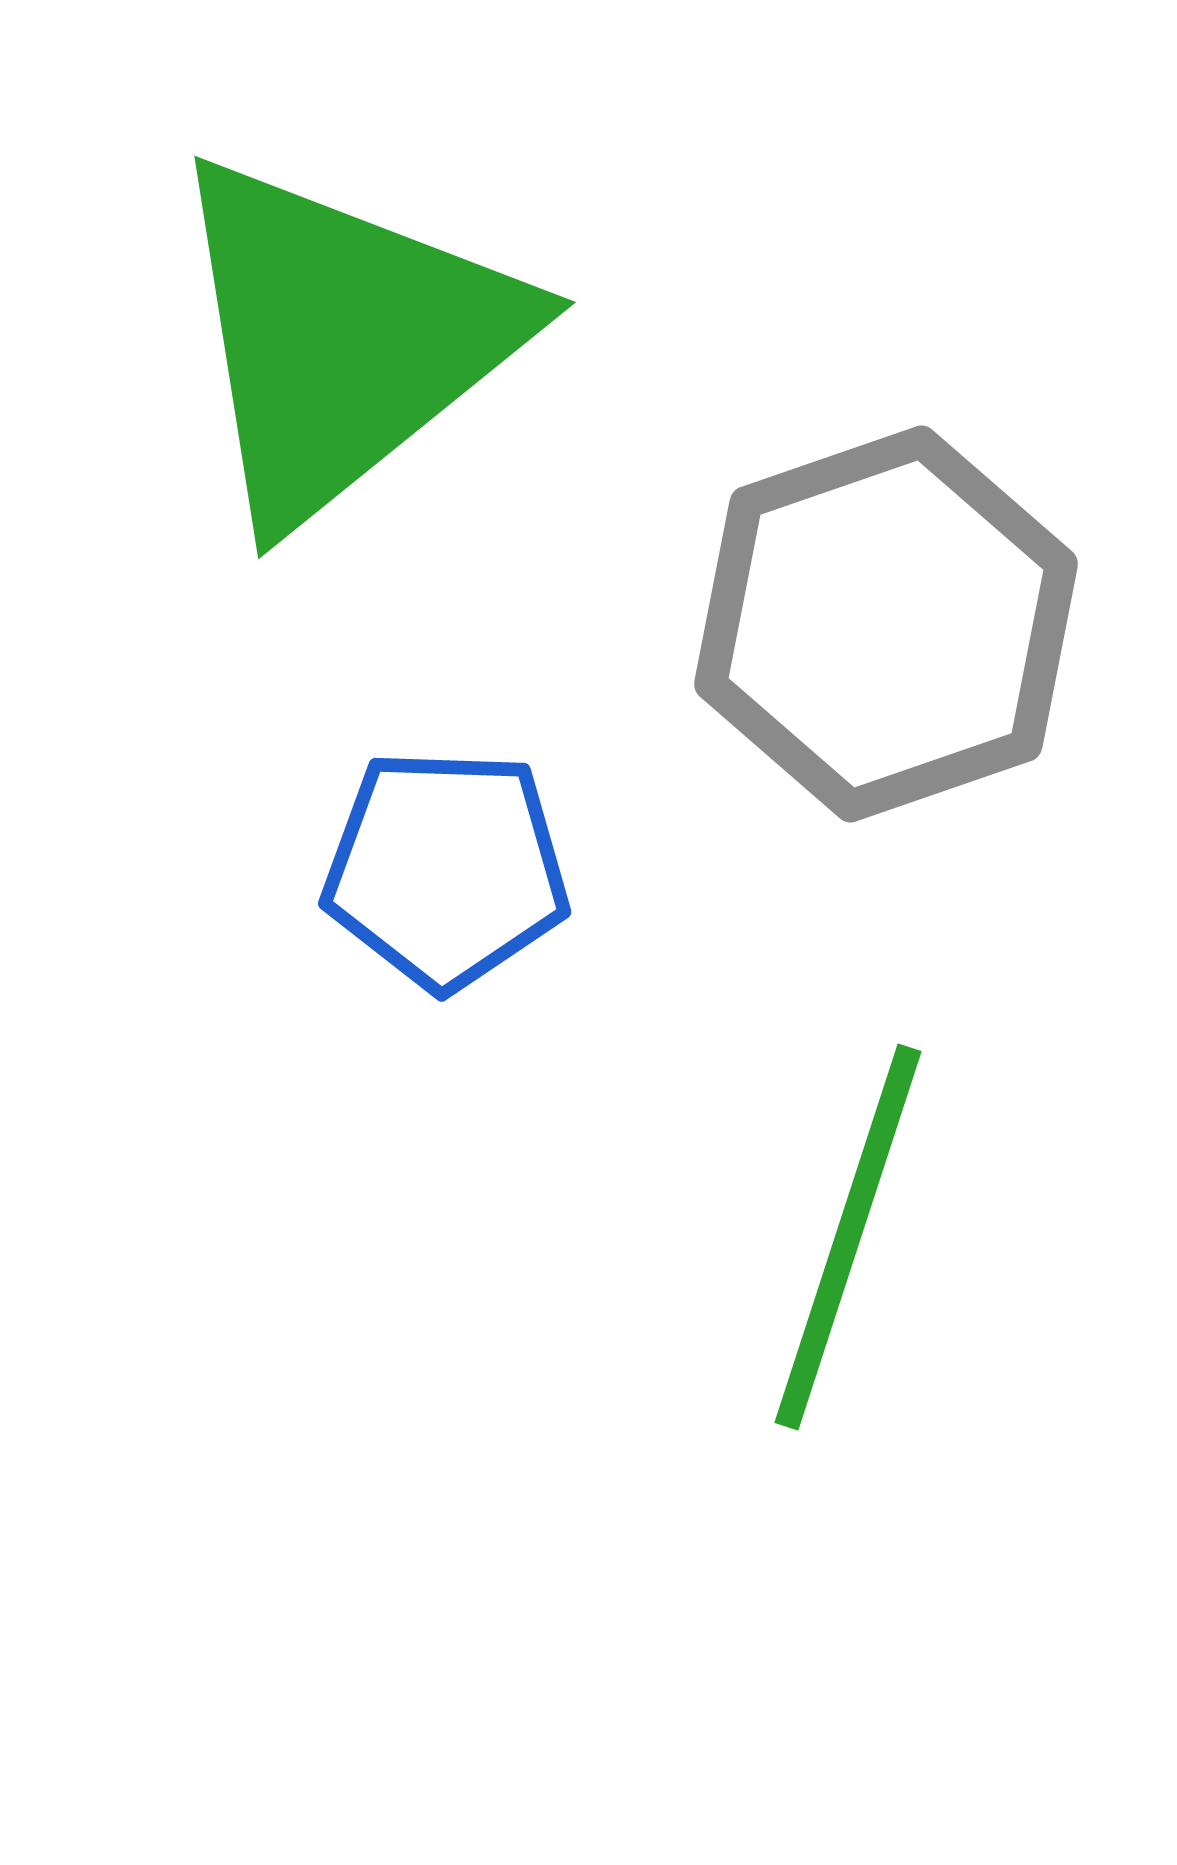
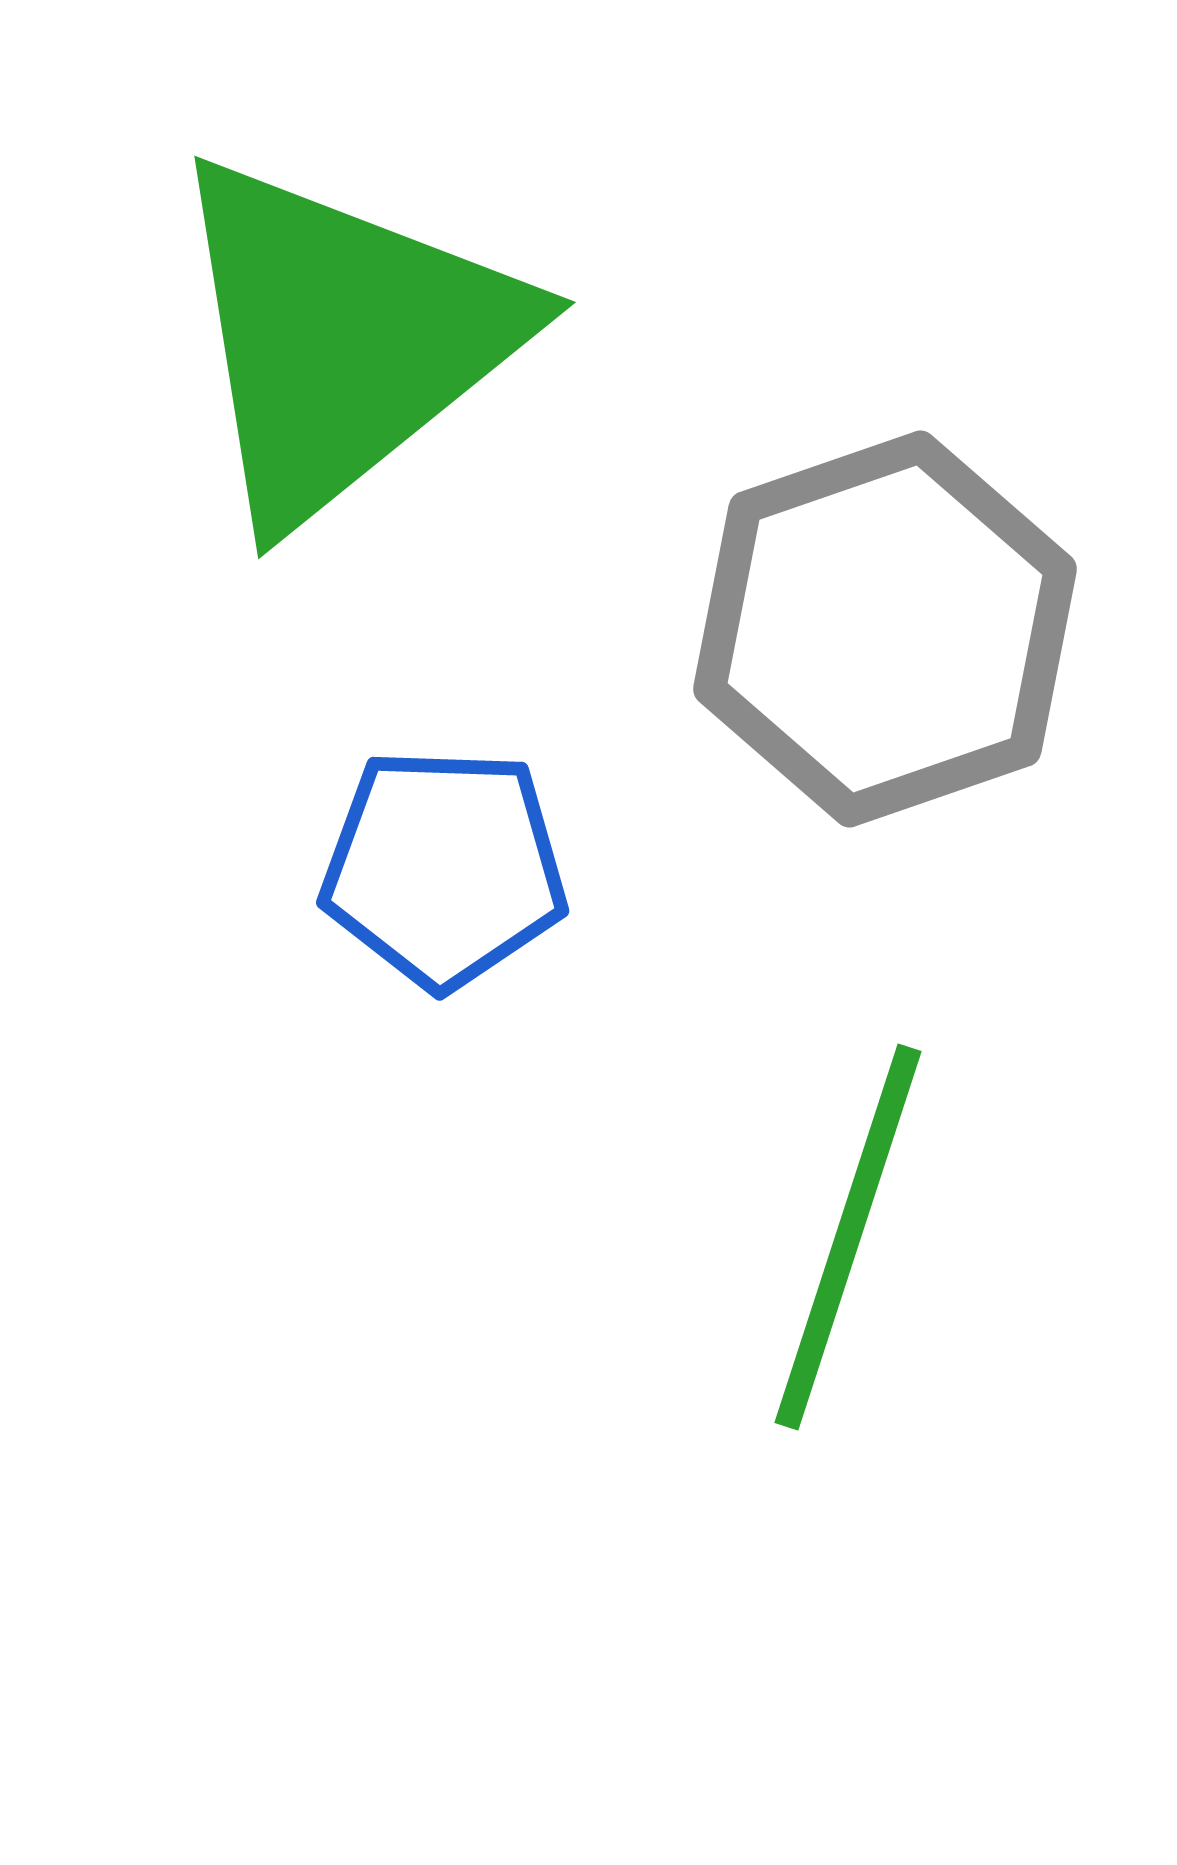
gray hexagon: moved 1 px left, 5 px down
blue pentagon: moved 2 px left, 1 px up
